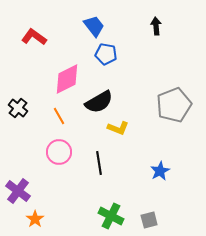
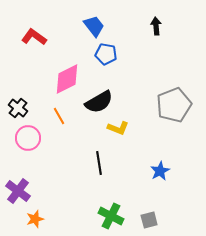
pink circle: moved 31 px left, 14 px up
orange star: rotated 18 degrees clockwise
